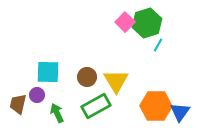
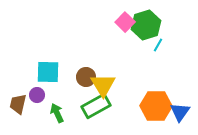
green hexagon: moved 1 px left, 2 px down
brown circle: moved 1 px left
yellow triangle: moved 13 px left, 4 px down
